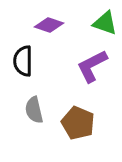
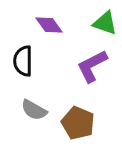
purple diamond: rotated 36 degrees clockwise
gray semicircle: rotated 48 degrees counterclockwise
